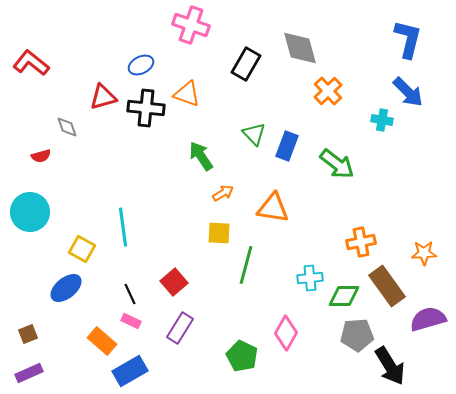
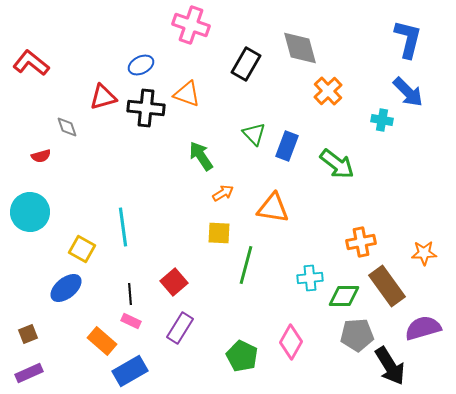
black line at (130, 294): rotated 20 degrees clockwise
purple semicircle at (428, 319): moved 5 px left, 9 px down
pink diamond at (286, 333): moved 5 px right, 9 px down
